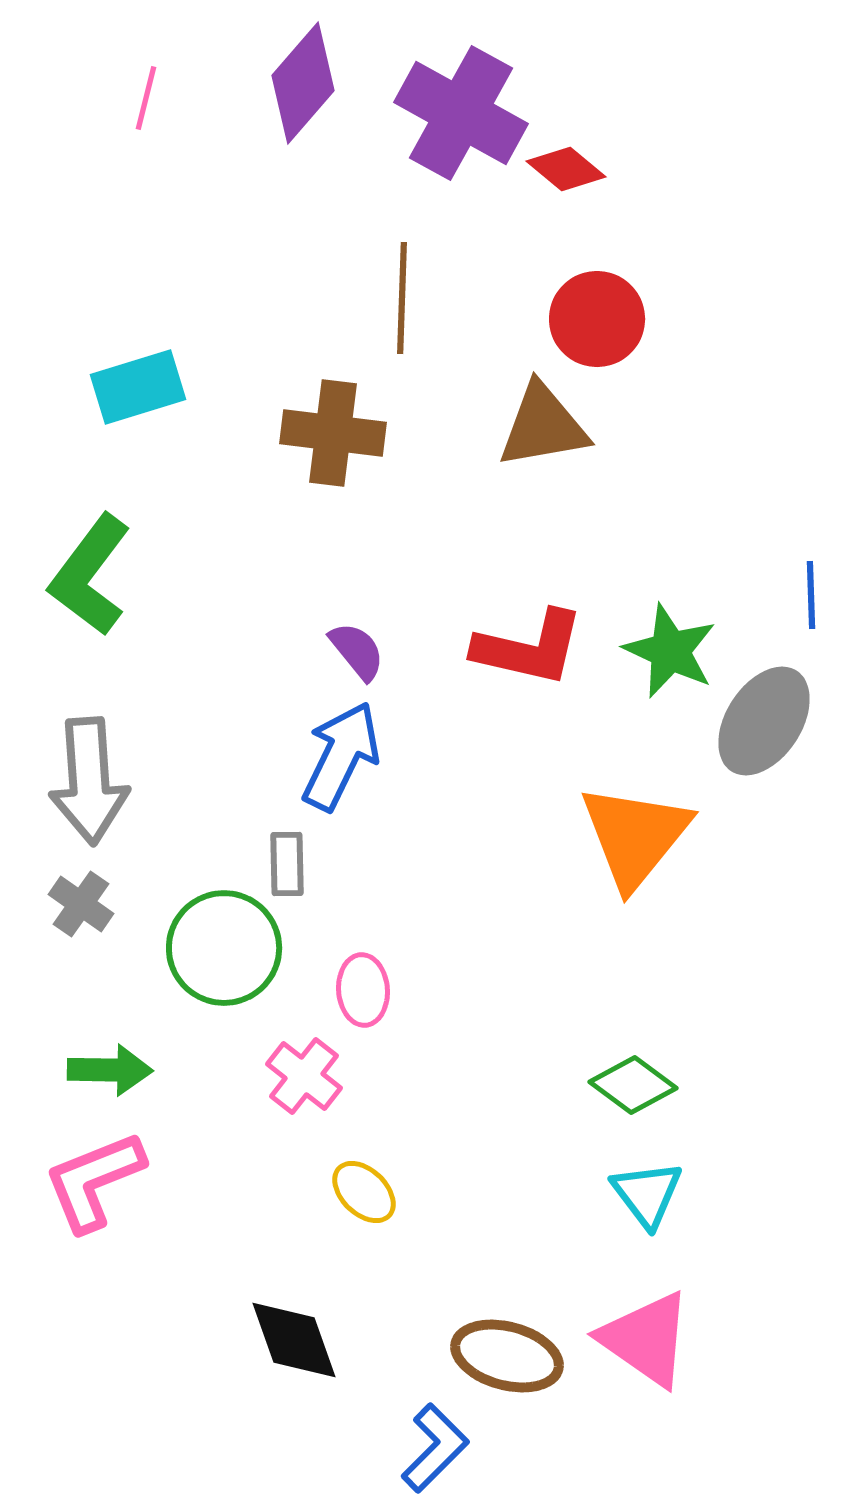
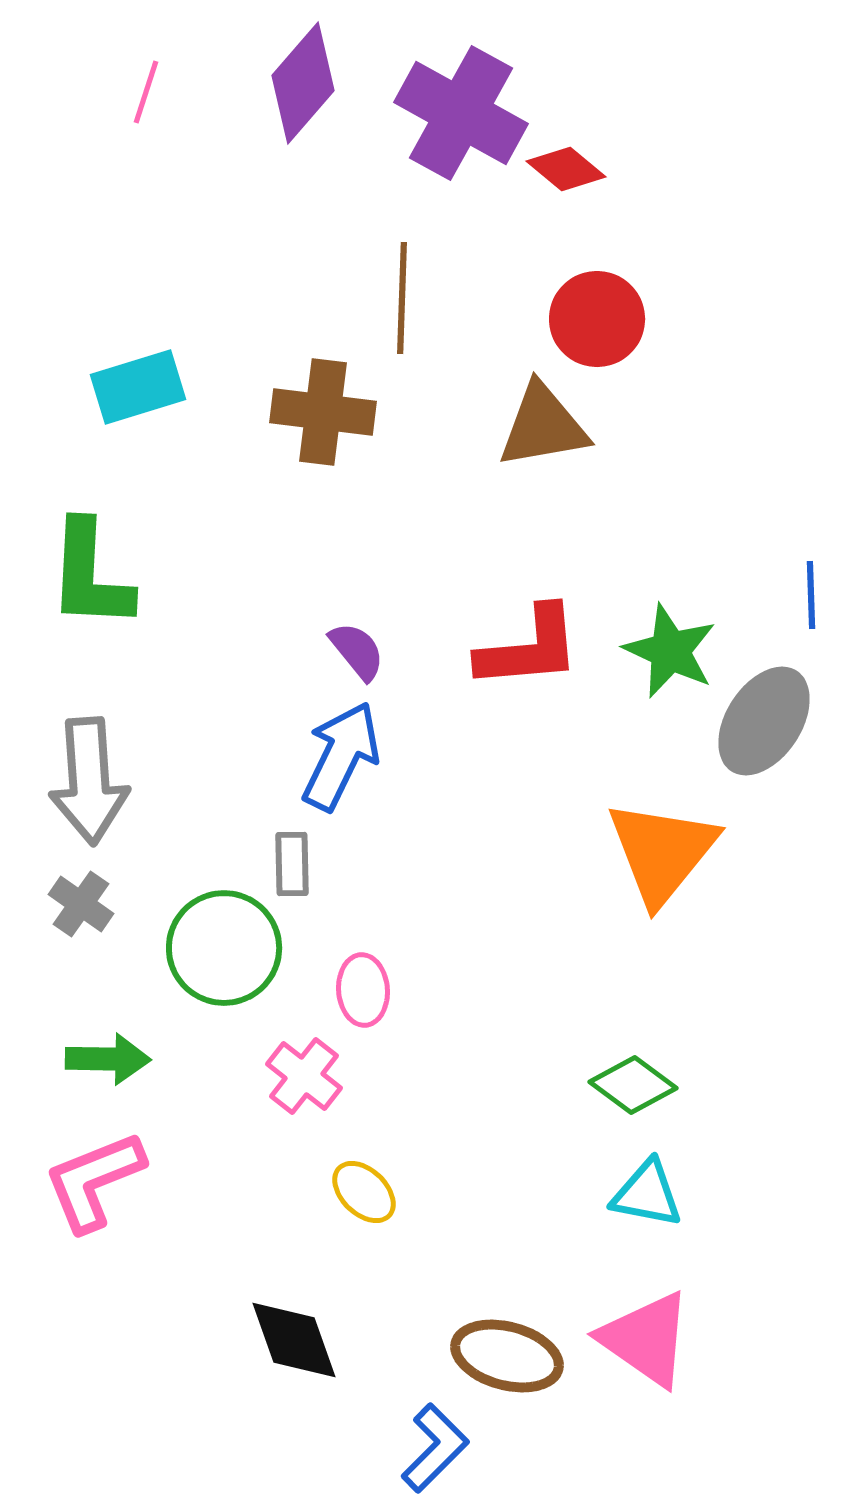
pink line: moved 6 px up; rotated 4 degrees clockwise
brown cross: moved 10 px left, 21 px up
green L-shape: rotated 34 degrees counterclockwise
red L-shape: rotated 18 degrees counterclockwise
orange triangle: moved 27 px right, 16 px down
gray rectangle: moved 5 px right
green arrow: moved 2 px left, 11 px up
cyan triangle: rotated 42 degrees counterclockwise
